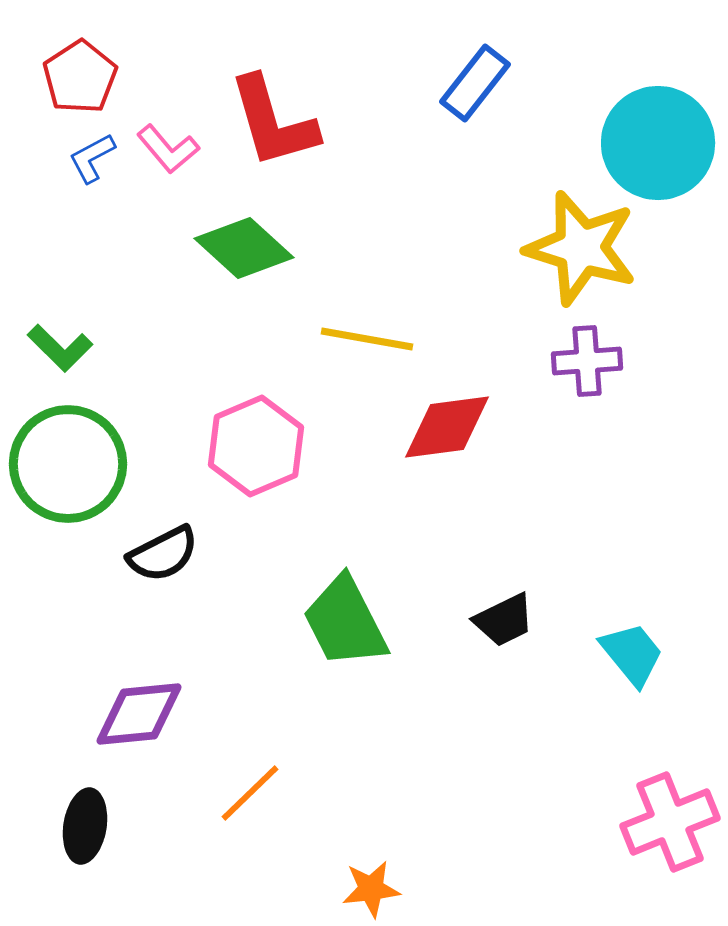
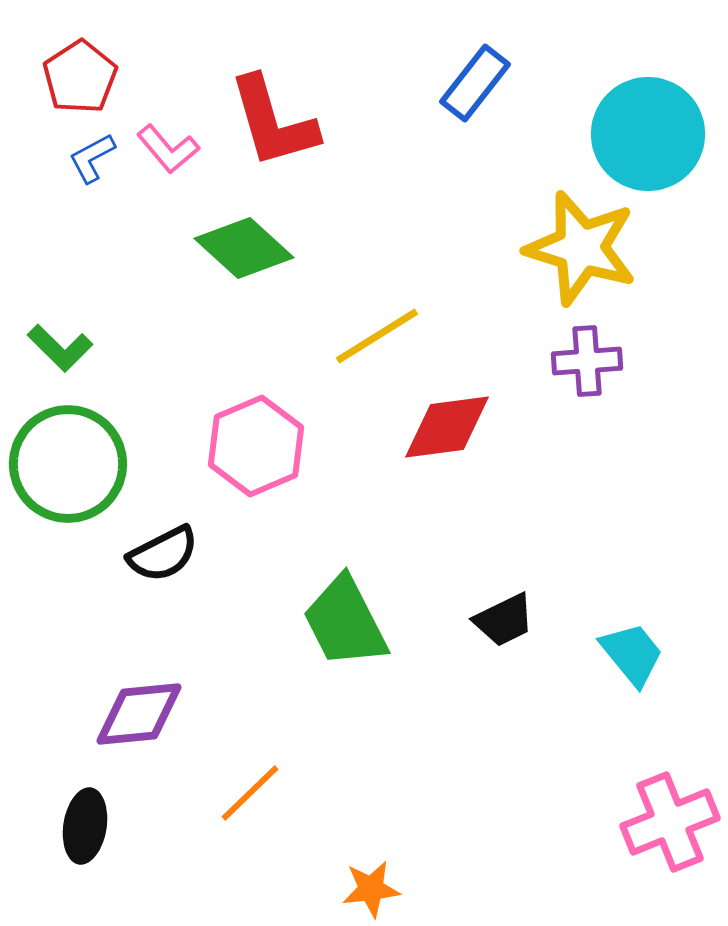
cyan circle: moved 10 px left, 9 px up
yellow line: moved 10 px right, 3 px up; rotated 42 degrees counterclockwise
